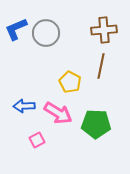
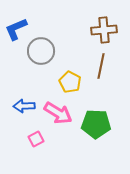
gray circle: moved 5 px left, 18 px down
pink square: moved 1 px left, 1 px up
